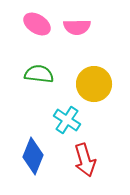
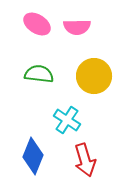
yellow circle: moved 8 px up
